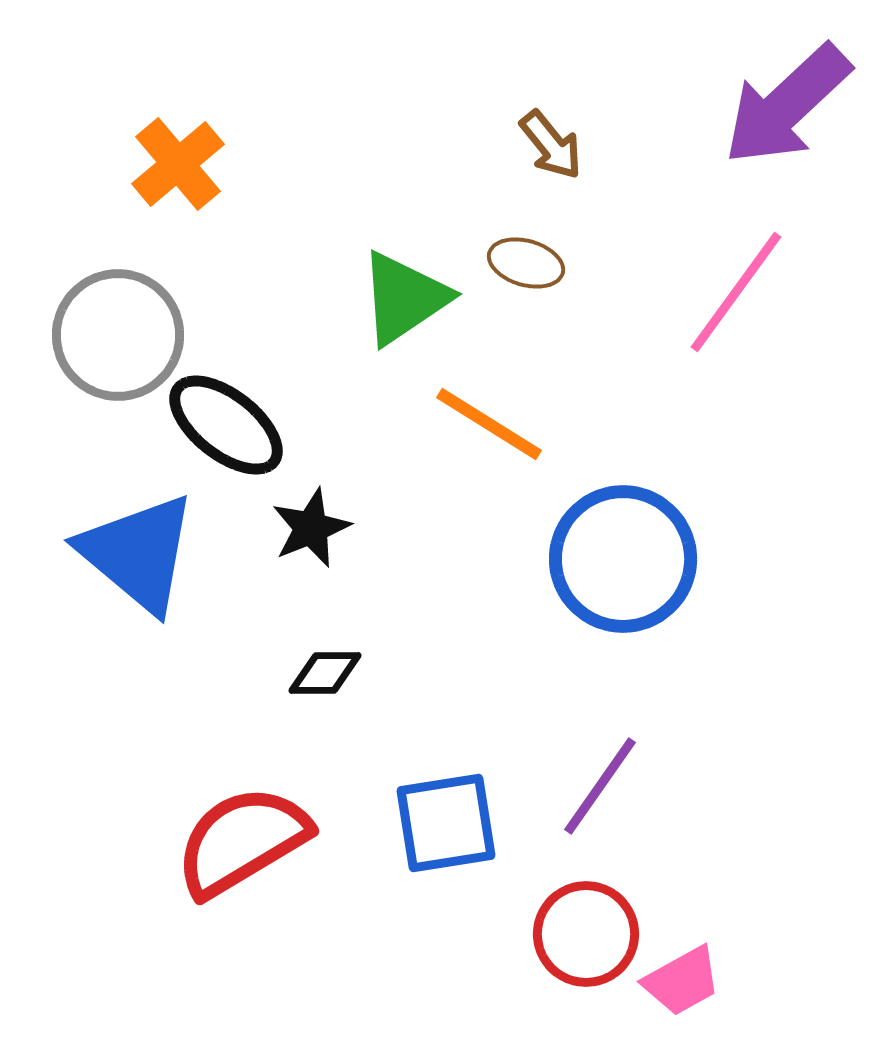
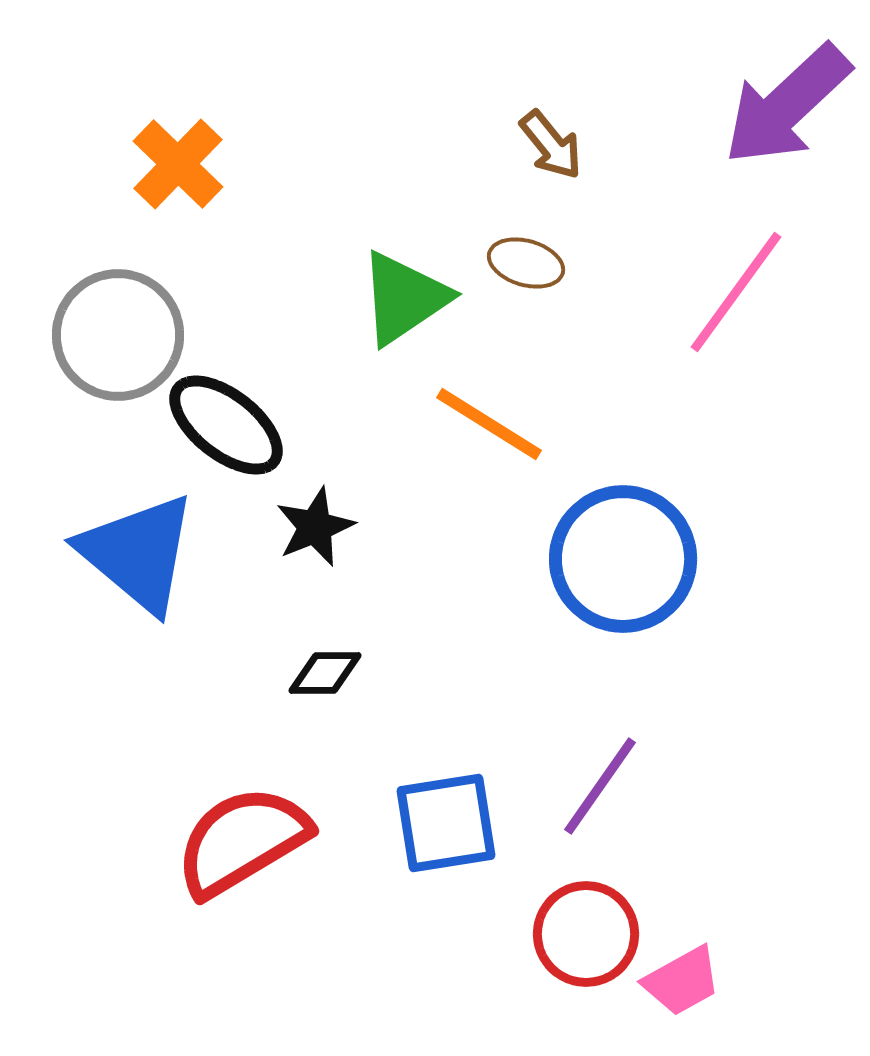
orange cross: rotated 6 degrees counterclockwise
black star: moved 4 px right, 1 px up
